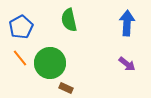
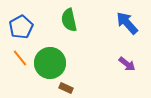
blue arrow: rotated 45 degrees counterclockwise
